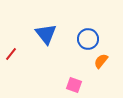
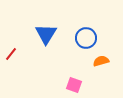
blue triangle: rotated 10 degrees clockwise
blue circle: moved 2 px left, 1 px up
orange semicircle: rotated 35 degrees clockwise
